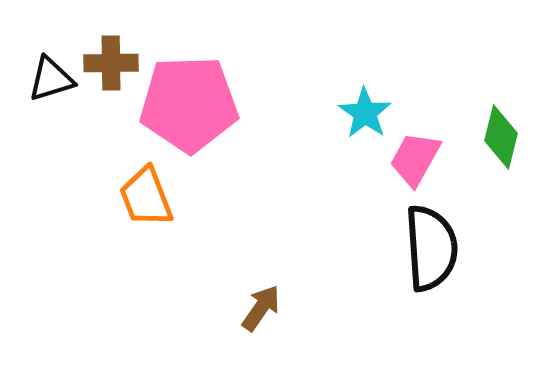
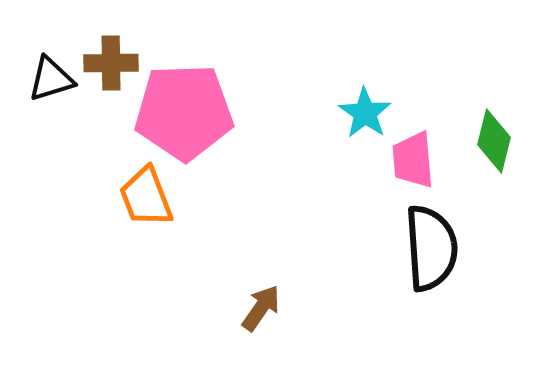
pink pentagon: moved 5 px left, 8 px down
green diamond: moved 7 px left, 4 px down
pink trapezoid: moved 2 px left, 1 px down; rotated 34 degrees counterclockwise
